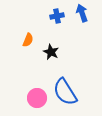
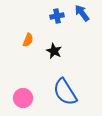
blue arrow: rotated 18 degrees counterclockwise
black star: moved 3 px right, 1 px up
pink circle: moved 14 px left
